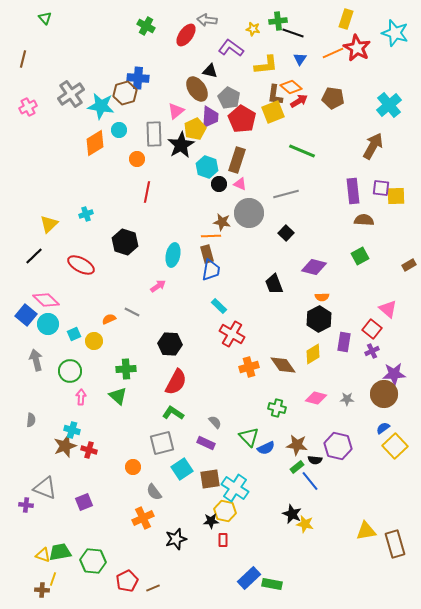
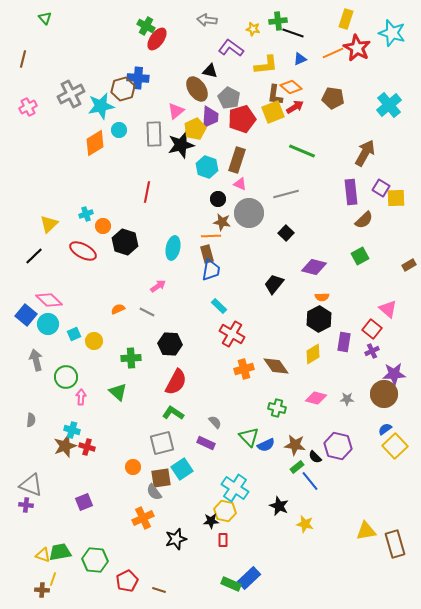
cyan star at (395, 33): moved 3 px left
red ellipse at (186, 35): moved 29 px left, 4 px down
blue triangle at (300, 59): rotated 32 degrees clockwise
brown hexagon at (125, 93): moved 2 px left, 4 px up
gray cross at (71, 94): rotated 8 degrees clockwise
red arrow at (299, 101): moved 4 px left, 6 px down
cyan star at (101, 106): rotated 20 degrees counterclockwise
red pentagon at (242, 119): rotated 24 degrees clockwise
black star at (181, 145): rotated 16 degrees clockwise
brown arrow at (373, 146): moved 8 px left, 7 px down
orange circle at (137, 159): moved 34 px left, 67 px down
black circle at (219, 184): moved 1 px left, 15 px down
purple square at (381, 188): rotated 24 degrees clockwise
purple rectangle at (353, 191): moved 2 px left, 1 px down
yellow square at (396, 196): moved 2 px down
brown semicircle at (364, 220): rotated 132 degrees clockwise
cyan ellipse at (173, 255): moved 7 px up
red ellipse at (81, 265): moved 2 px right, 14 px up
black trapezoid at (274, 284): rotated 60 degrees clockwise
pink diamond at (46, 300): moved 3 px right
gray line at (132, 312): moved 15 px right
orange semicircle at (109, 319): moved 9 px right, 10 px up
brown diamond at (283, 365): moved 7 px left, 1 px down
orange cross at (249, 367): moved 5 px left, 2 px down
green cross at (126, 369): moved 5 px right, 11 px up
green circle at (70, 371): moved 4 px left, 6 px down
green triangle at (118, 396): moved 4 px up
blue semicircle at (383, 428): moved 2 px right, 1 px down
brown star at (297, 445): moved 2 px left
blue semicircle at (266, 448): moved 3 px up
red cross at (89, 450): moved 2 px left, 3 px up
black semicircle at (315, 460): moved 3 px up; rotated 40 degrees clockwise
brown square at (210, 479): moved 49 px left, 1 px up
gray triangle at (45, 488): moved 14 px left, 3 px up
black star at (292, 514): moved 13 px left, 8 px up
green hexagon at (93, 561): moved 2 px right, 1 px up
green rectangle at (272, 584): moved 41 px left; rotated 12 degrees clockwise
brown line at (153, 588): moved 6 px right, 2 px down; rotated 40 degrees clockwise
